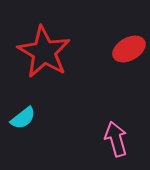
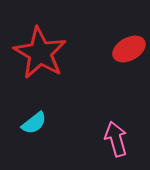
red star: moved 4 px left, 1 px down
cyan semicircle: moved 11 px right, 5 px down
